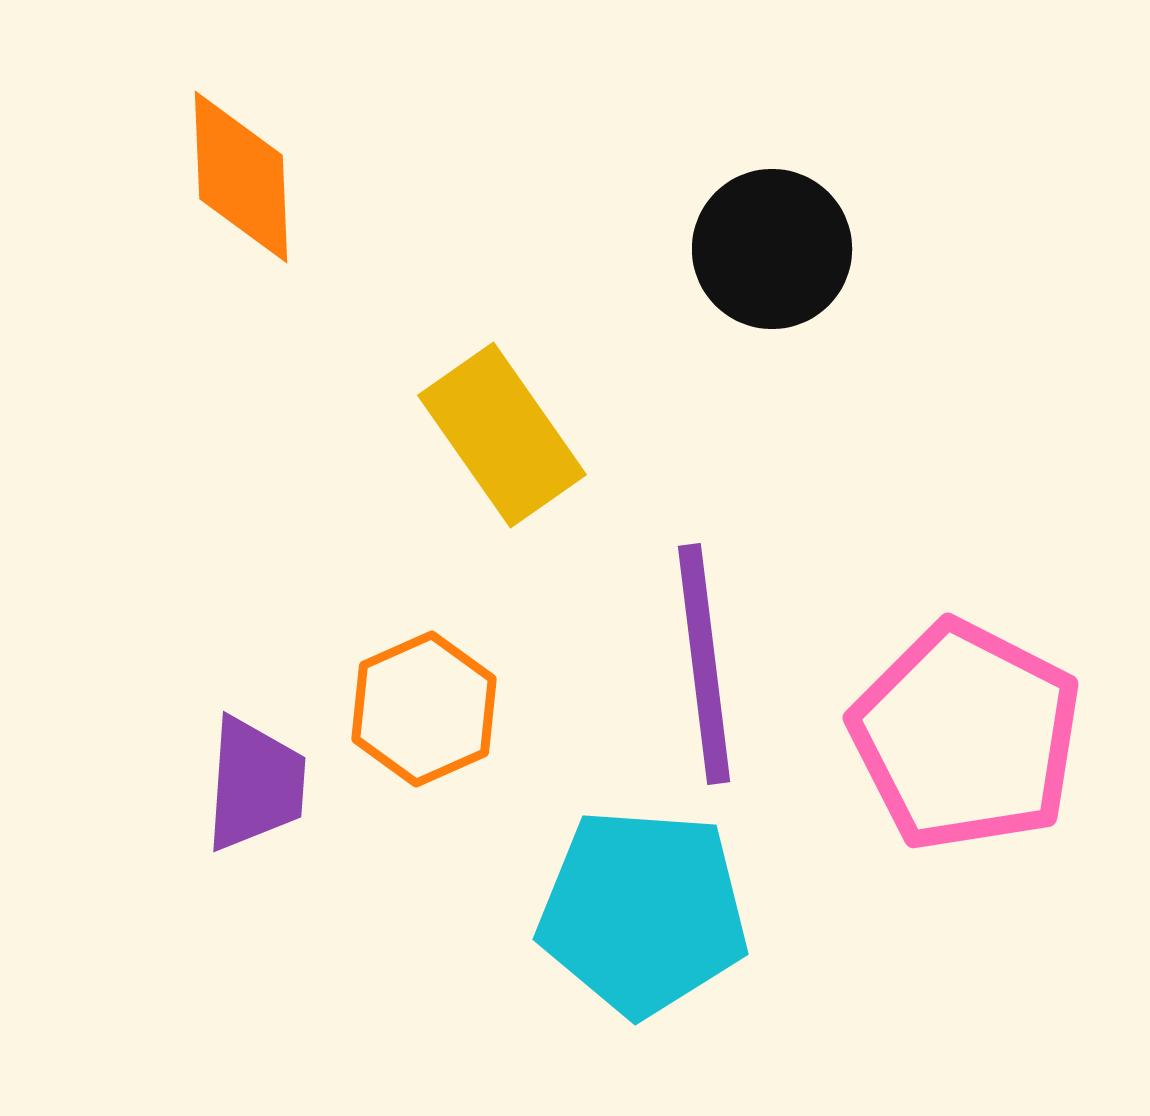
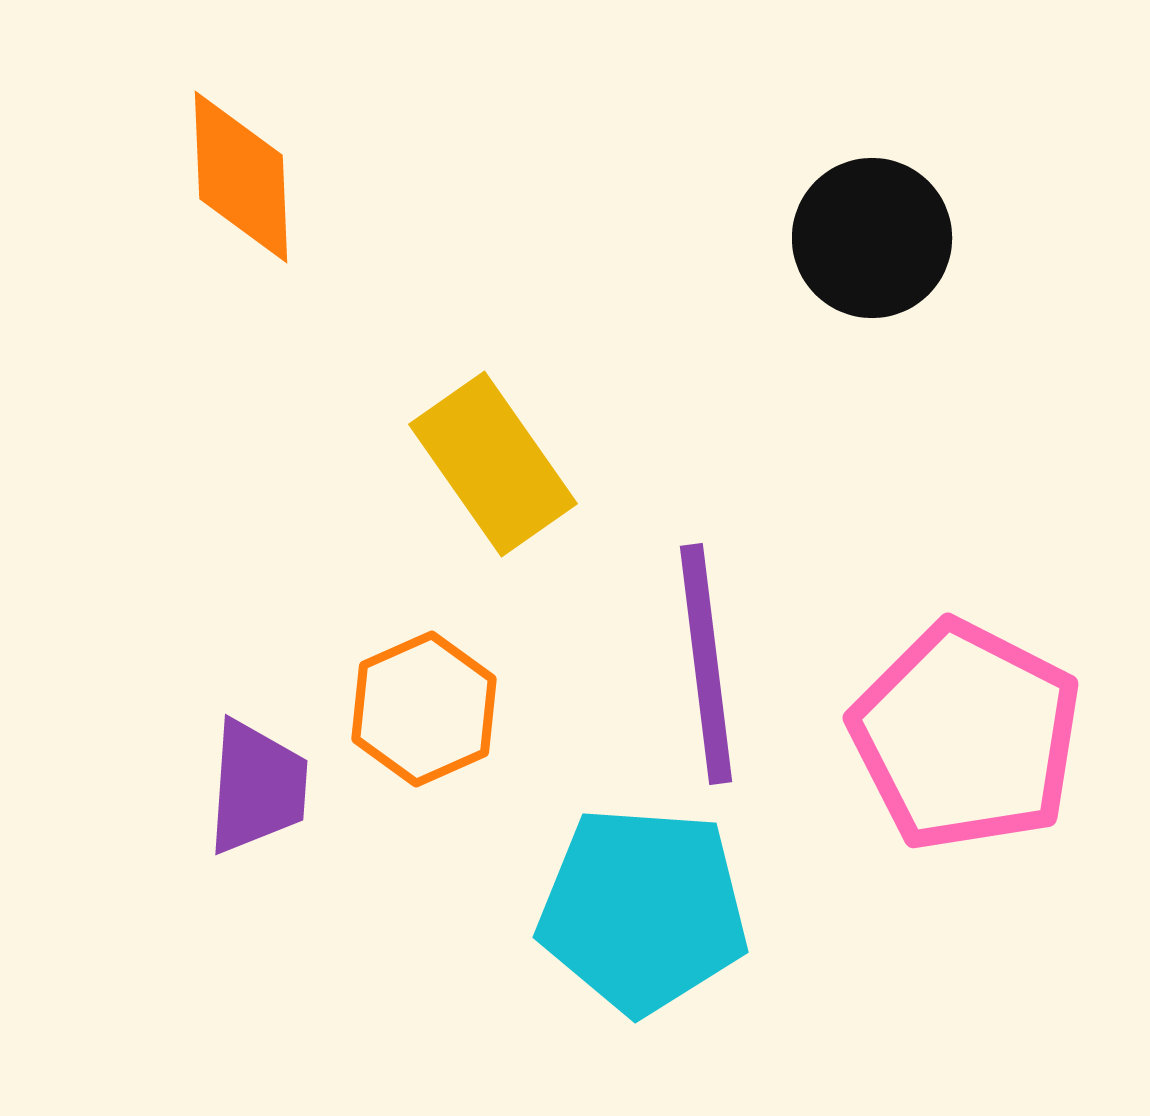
black circle: moved 100 px right, 11 px up
yellow rectangle: moved 9 px left, 29 px down
purple line: moved 2 px right
purple trapezoid: moved 2 px right, 3 px down
cyan pentagon: moved 2 px up
